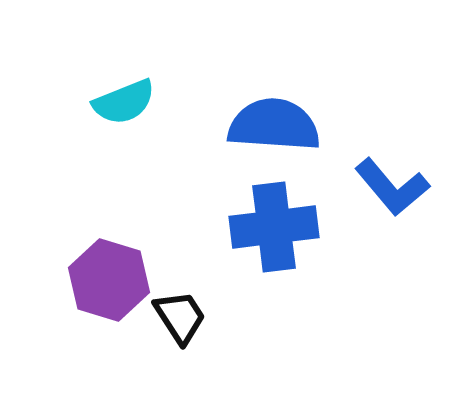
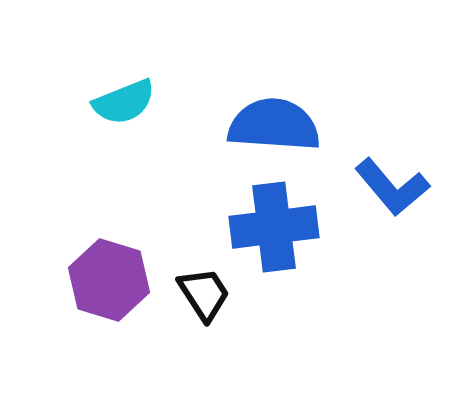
black trapezoid: moved 24 px right, 23 px up
